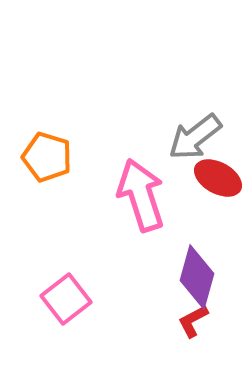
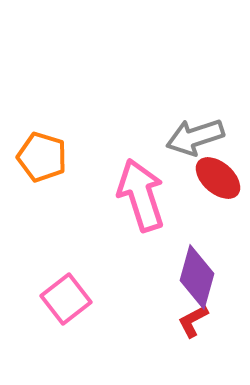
gray arrow: rotated 20 degrees clockwise
orange pentagon: moved 5 px left
red ellipse: rotated 12 degrees clockwise
